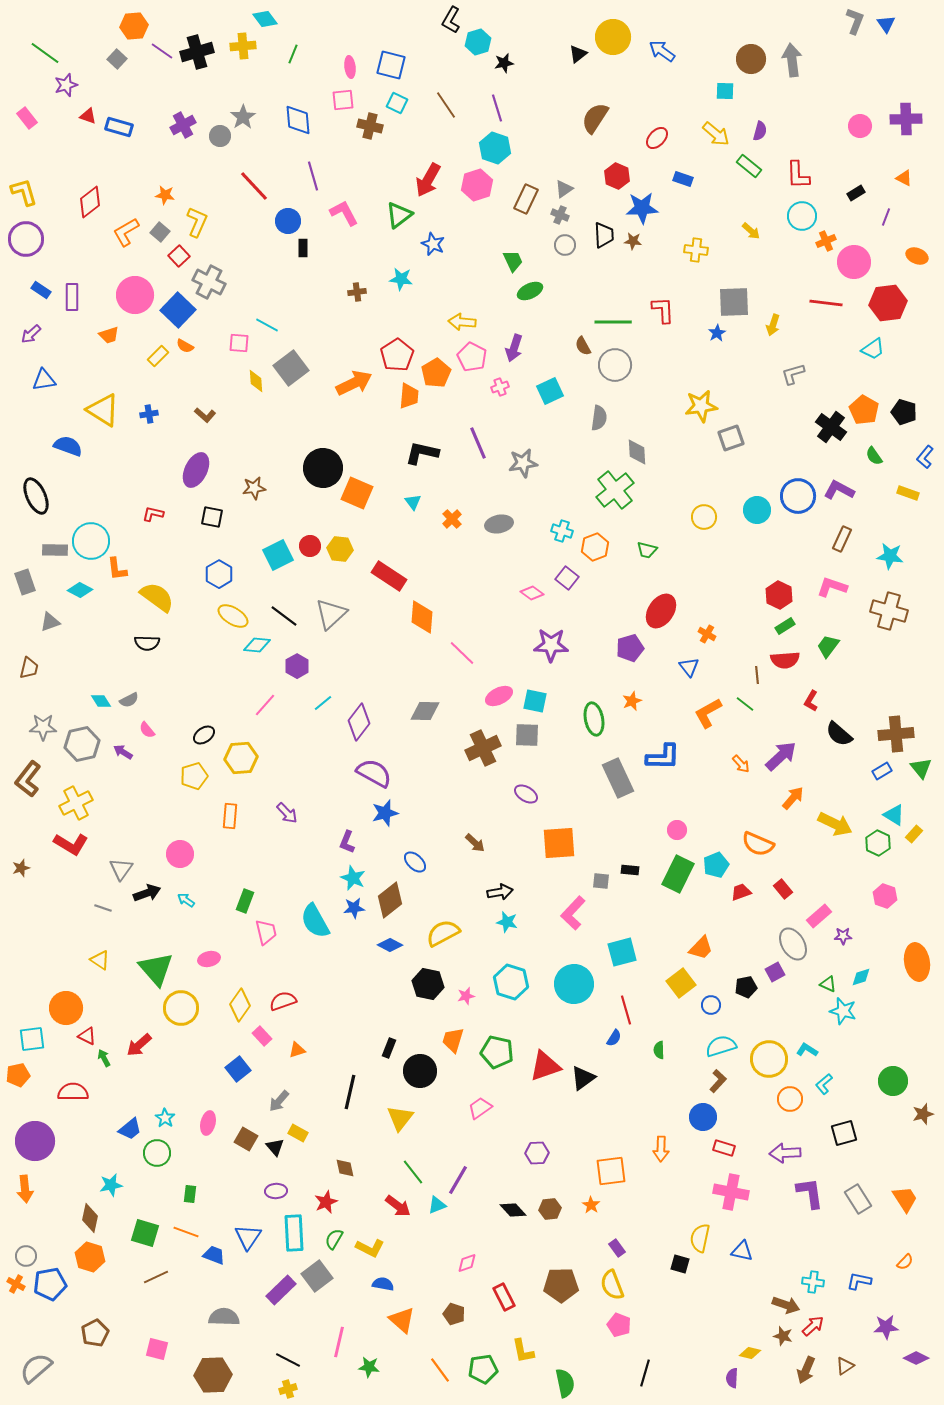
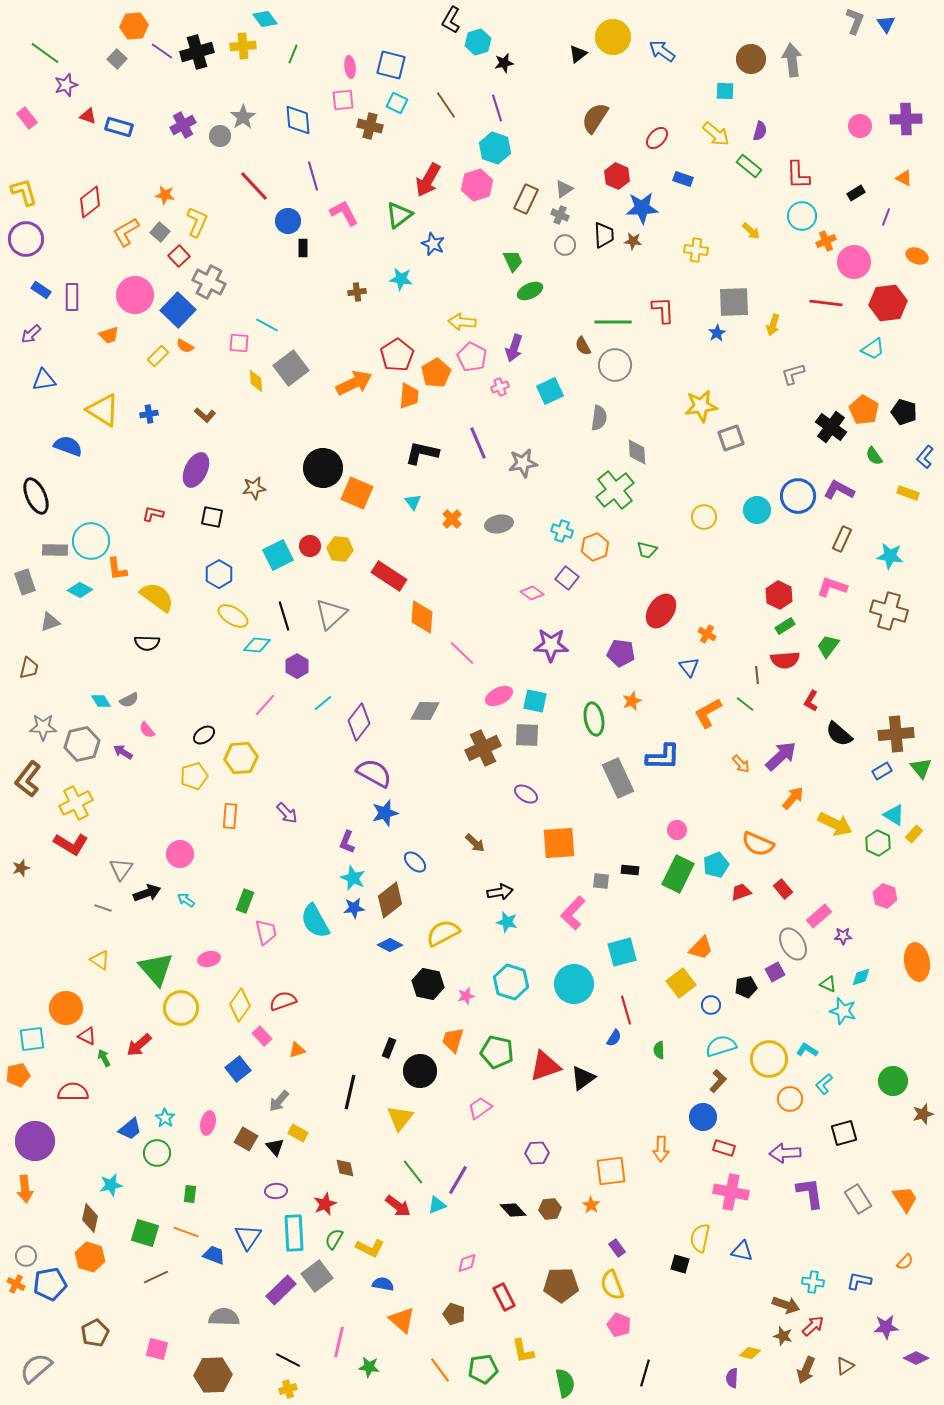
black line at (284, 616): rotated 36 degrees clockwise
purple pentagon at (630, 648): moved 9 px left, 5 px down; rotated 24 degrees clockwise
red star at (326, 1202): moved 1 px left, 2 px down
